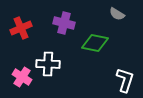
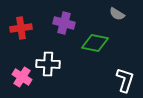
red cross: rotated 15 degrees clockwise
